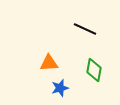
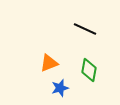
orange triangle: rotated 18 degrees counterclockwise
green diamond: moved 5 px left
